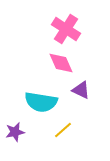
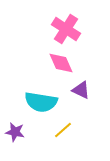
purple star: rotated 24 degrees clockwise
